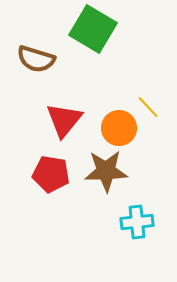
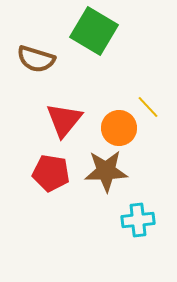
green square: moved 1 px right, 2 px down
red pentagon: moved 1 px up
cyan cross: moved 1 px right, 2 px up
